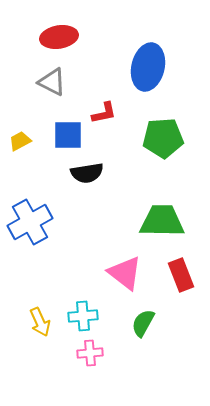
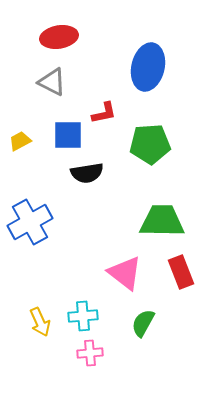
green pentagon: moved 13 px left, 6 px down
red rectangle: moved 3 px up
